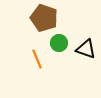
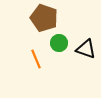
orange line: moved 1 px left
